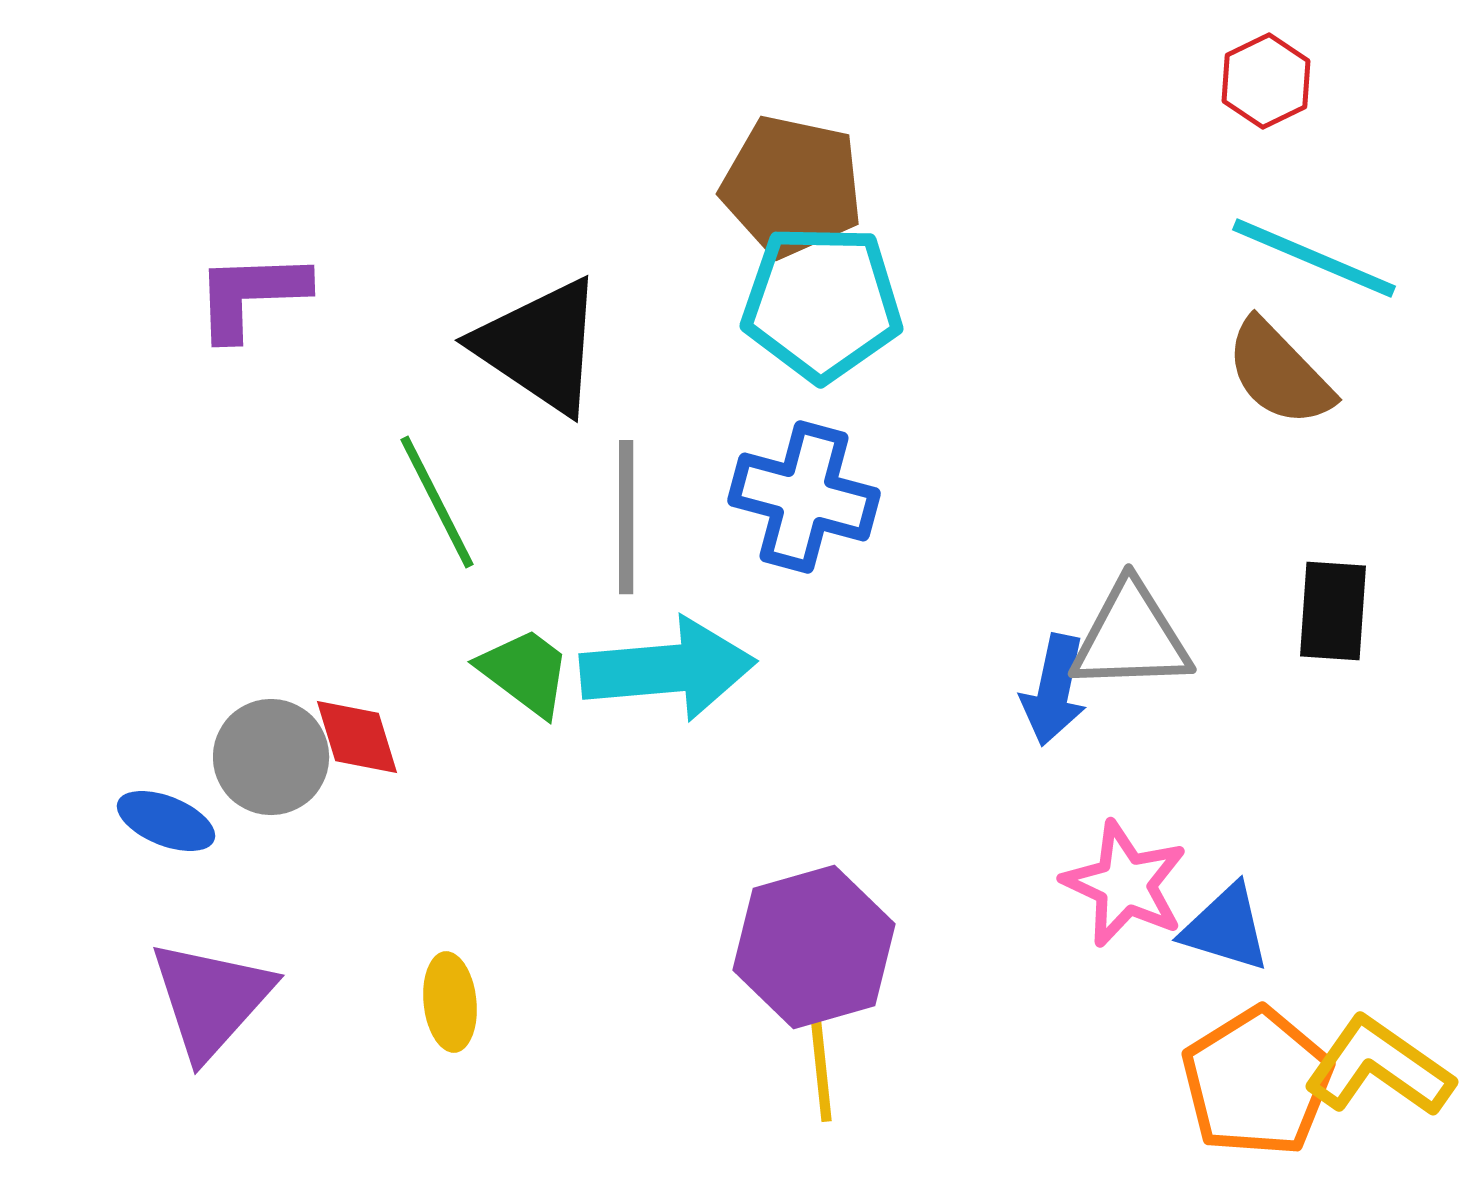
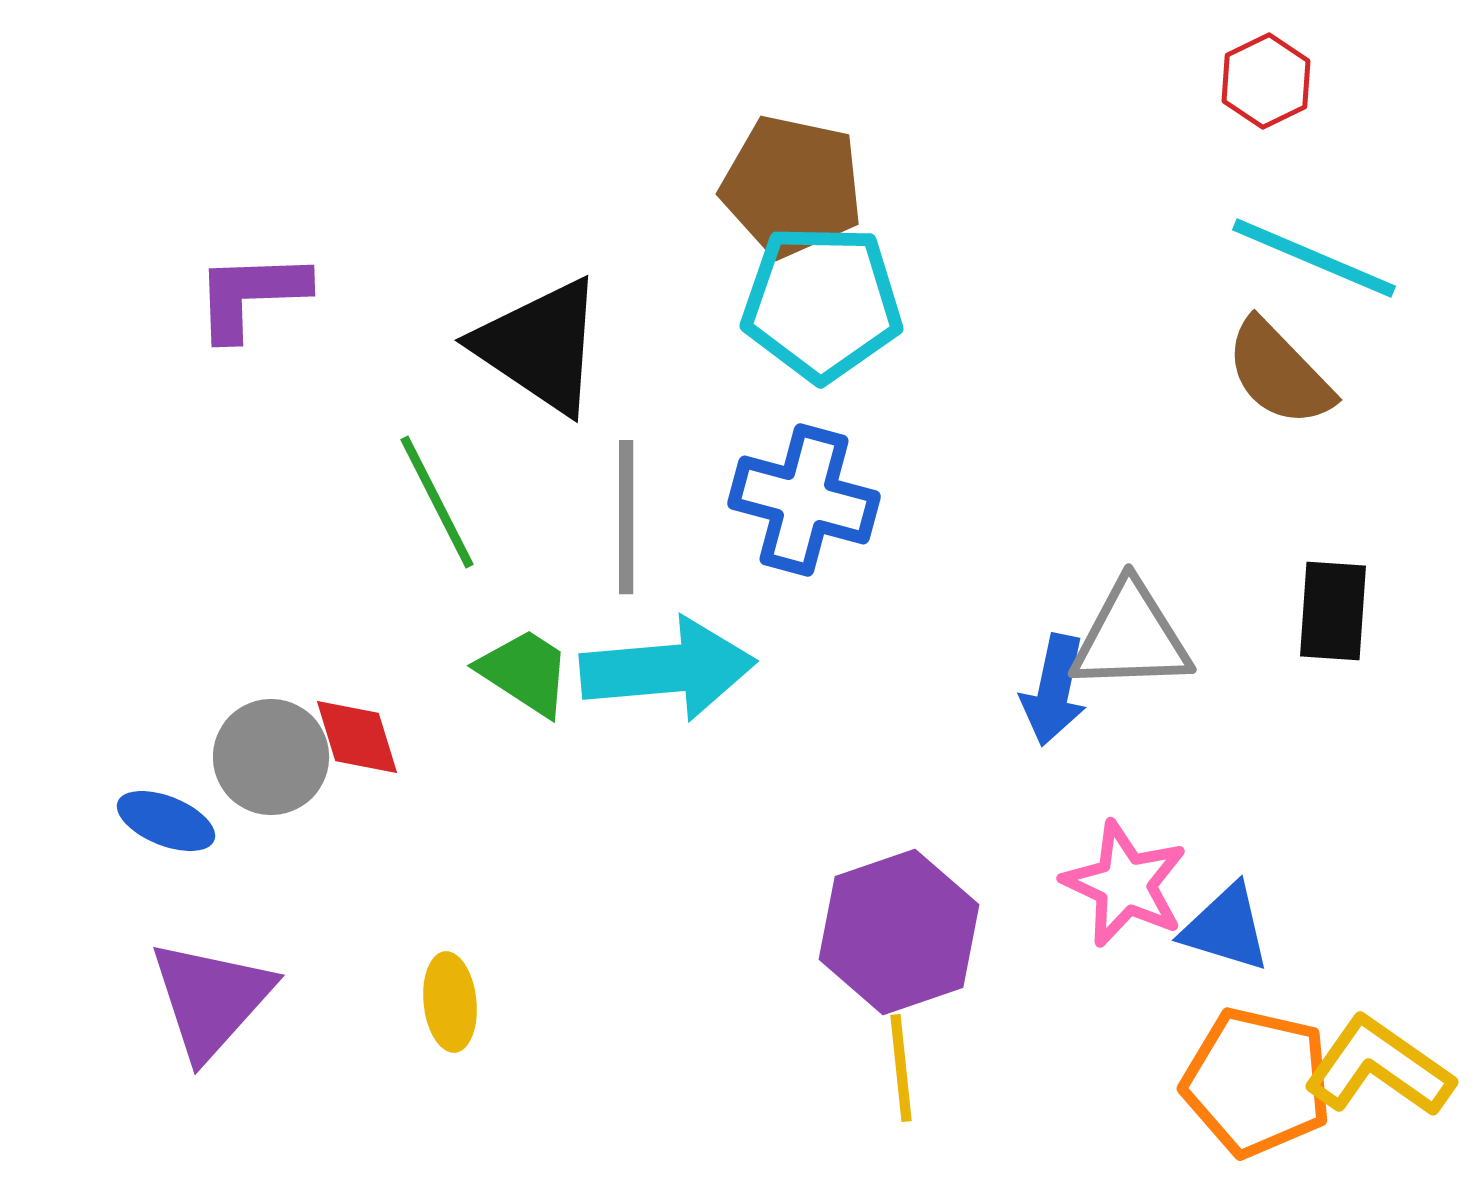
blue cross: moved 3 px down
green trapezoid: rotated 4 degrees counterclockwise
purple hexagon: moved 85 px right, 15 px up; rotated 3 degrees counterclockwise
yellow line: moved 80 px right
orange pentagon: rotated 27 degrees counterclockwise
